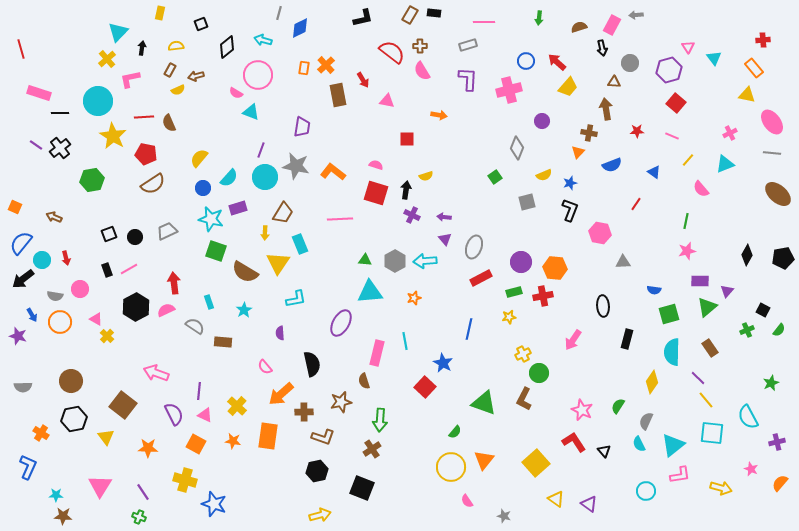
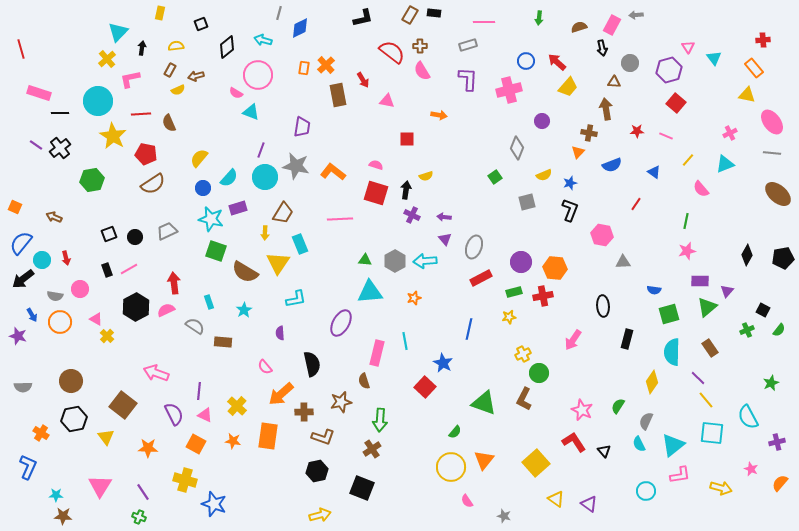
red line at (144, 117): moved 3 px left, 3 px up
pink line at (672, 136): moved 6 px left
pink hexagon at (600, 233): moved 2 px right, 2 px down
